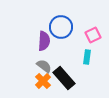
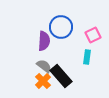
black rectangle: moved 3 px left, 2 px up
